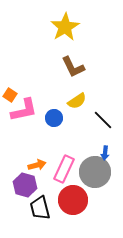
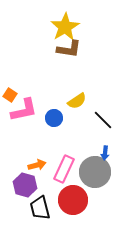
brown L-shape: moved 4 px left, 18 px up; rotated 55 degrees counterclockwise
